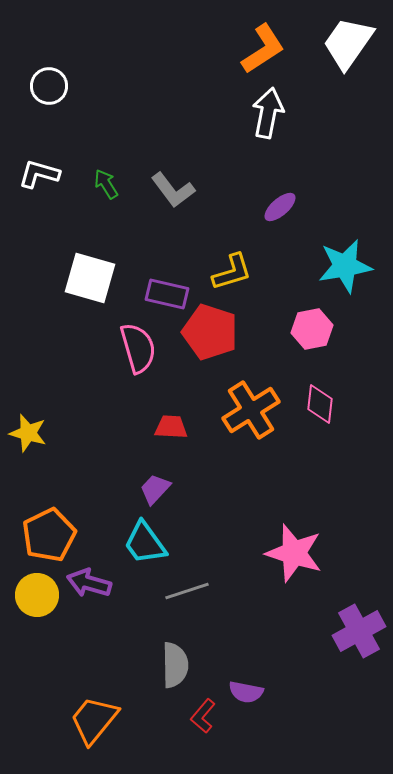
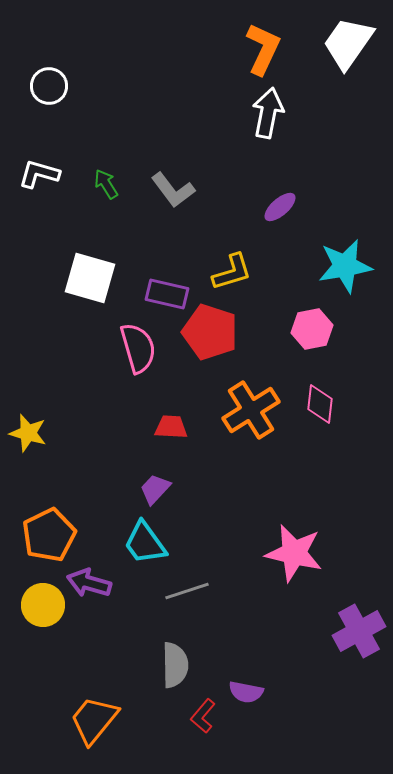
orange L-shape: rotated 32 degrees counterclockwise
pink star: rotated 4 degrees counterclockwise
yellow circle: moved 6 px right, 10 px down
